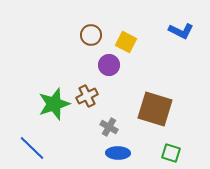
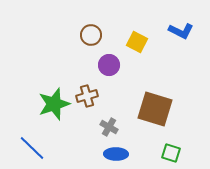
yellow square: moved 11 px right
brown cross: rotated 10 degrees clockwise
blue ellipse: moved 2 px left, 1 px down
